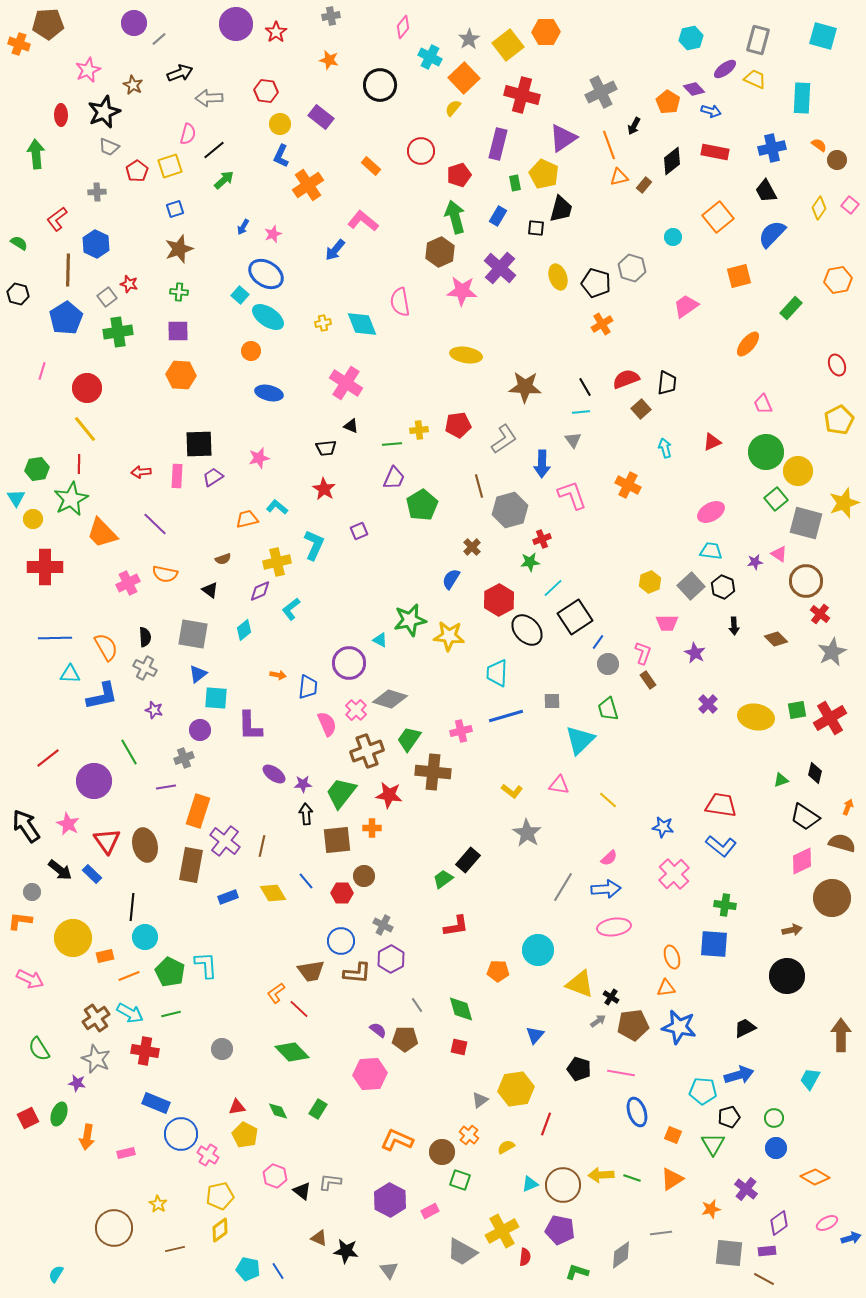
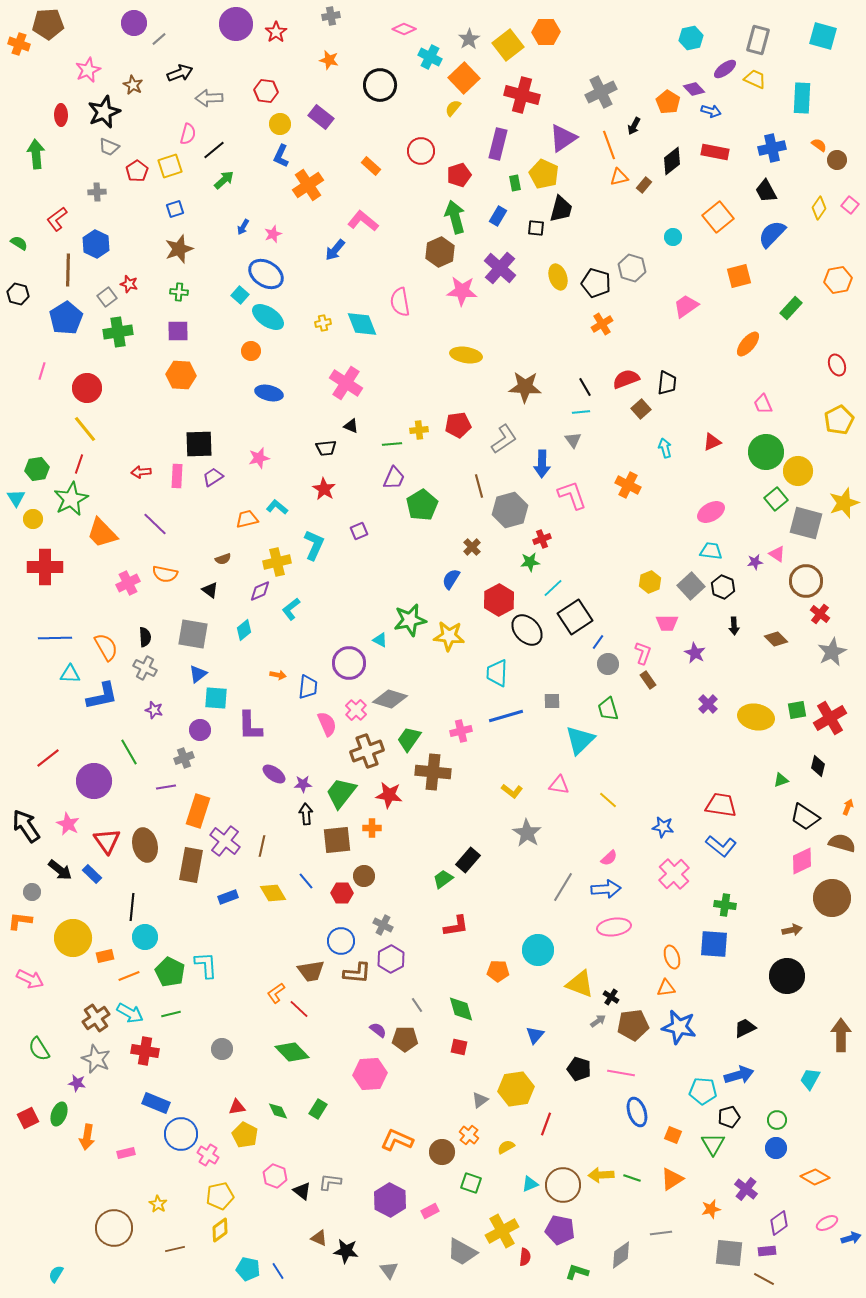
pink diamond at (403, 27): moved 1 px right, 2 px down; rotated 75 degrees clockwise
red line at (79, 464): rotated 18 degrees clockwise
pink triangle at (779, 554): moved 2 px left
black diamond at (815, 773): moved 3 px right, 7 px up
green circle at (774, 1118): moved 3 px right, 2 px down
green square at (460, 1180): moved 11 px right, 3 px down
